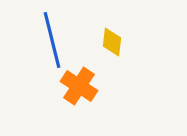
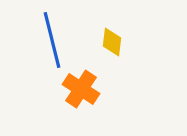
orange cross: moved 2 px right, 3 px down
